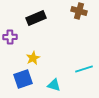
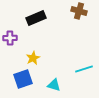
purple cross: moved 1 px down
